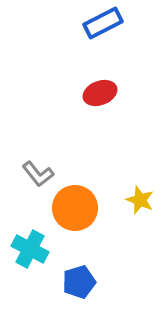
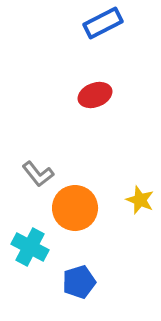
red ellipse: moved 5 px left, 2 px down
cyan cross: moved 2 px up
